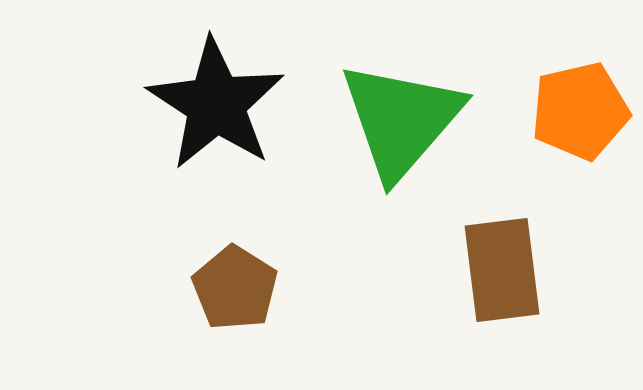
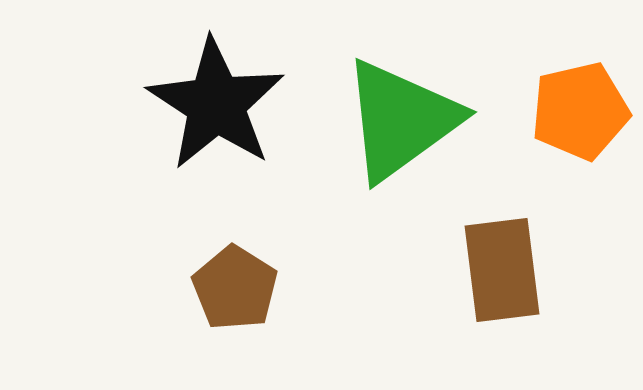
green triangle: rotated 13 degrees clockwise
